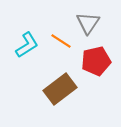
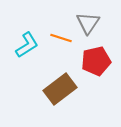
orange line: moved 3 px up; rotated 15 degrees counterclockwise
